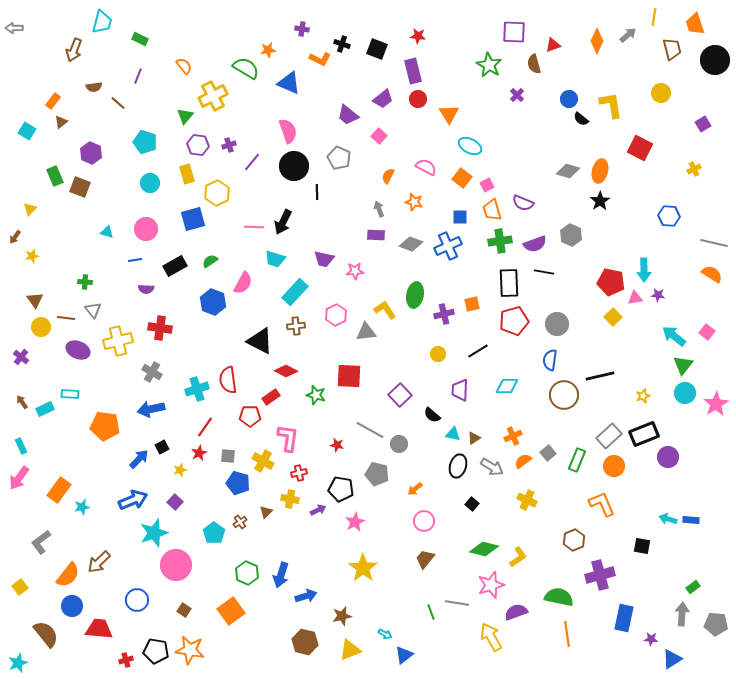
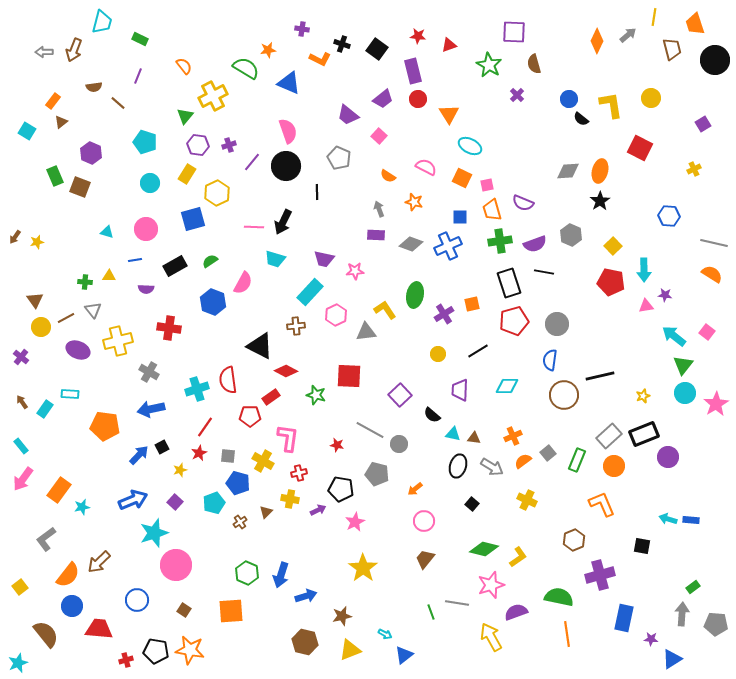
gray arrow at (14, 28): moved 30 px right, 24 px down
red triangle at (553, 45): moved 104 px left
black square at (377, 49): rotated 15 degrees clockwise
yellow circle at (661, 93): moved 10 px left, 5 px down
black circle at (294, 166): moved 8 px left
gray diamond at (568, 171): rotated 20 degrees counterclockwise
yellow rectangle at (187, 174): rotated 48 degrees clockwise
orange semicircle at (388, 176): rotated 84 degrees counterclockwise
orange square at (462, 178): rotated 12 degrees counterclockwise
pink square at (487, 185): rotated 16 degrees clockwise
yellow triangle at (30, 209): moved 79 px right, 67 px down; rotated 48 degrees clockwise
yellow star at (32, 256): moved 5 px right, 14 px up
black rectangle at (509, 283): rotated 16 degrees counterclockwise
cyan rectangle at (295, 292): moved 15 px right
purple star at (658, 295): moved 7 px right
pink triangle at (635, 298): moved 11 px right, 8 px down
purple cross at (444, 314): rotated 18 degrees counterclockwise
yellow square at (613, 317): moved 71 px up
brown line at (66, 318): rotated 36 degrees counterclockwise
red cross at (160, 328): moved 9 px right
black triangle at (260, 341): moved 5 px down
gray cross at (152, 372): moved 3 px left
cyan rectangle at (45, 409): rotated 30 degrees counterclockwise
brown triangle at (474, 438): rotated 40 degrees clockwise
cyan rectangle at (21, 446): rotated 14 degrees counterclockwise
blue arrow at (139, 459): moved 4 px up
pink arrow at (19, 478): moved 4 px right, 1 px down
cyan pentagon at (214, 533): moved 30 px up; rotated 15 degrees clockwise
gray L-shape at (41, 542): moved 5 px right, 3 px up
orange square at (231, 611): rotated 32 degrees clockwise
